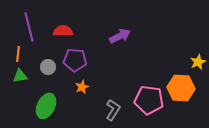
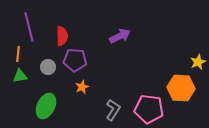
red semicircle: moved 1 px left, 5 px down; rotated 90 degrees clockwise
pink pentagon: moved 9 px down
